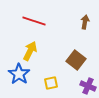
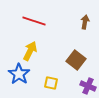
yellow square: rotated 24 degrees clockwise
